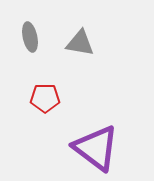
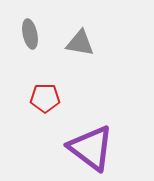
gray ellipse: moved 3 px up
purple triangle: moved 5 px left
